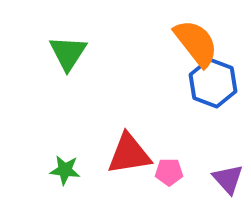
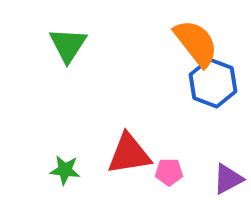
green triangle: moved 8 px up
purple triangle: rotated 44 degrees clockwise
